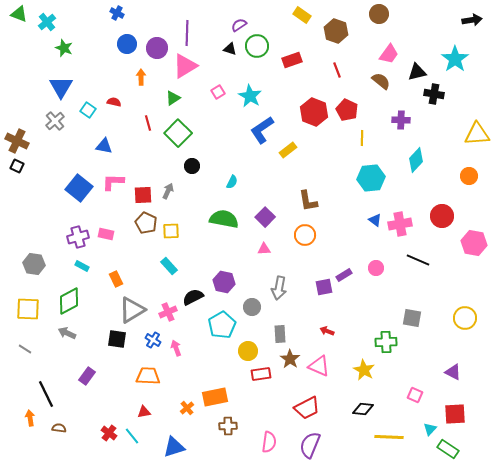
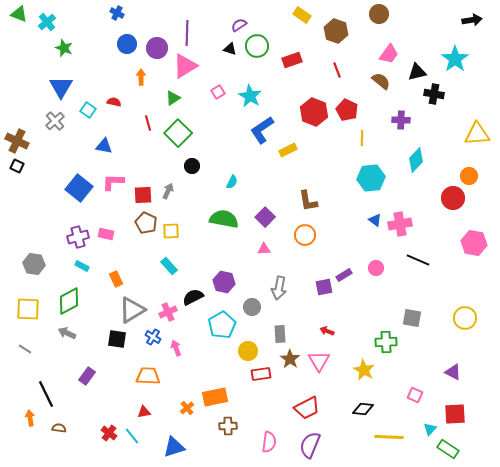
yellow rectangle at (288, 150): rotated 12 degrees clockwise
red circle at (442, 216): moved 11 px right, 18 px up
blue cross at (153, 340): moved 3 px up
pink triangle at (319, 366): moved 5 px up; rotated 35 degrees clockwise
